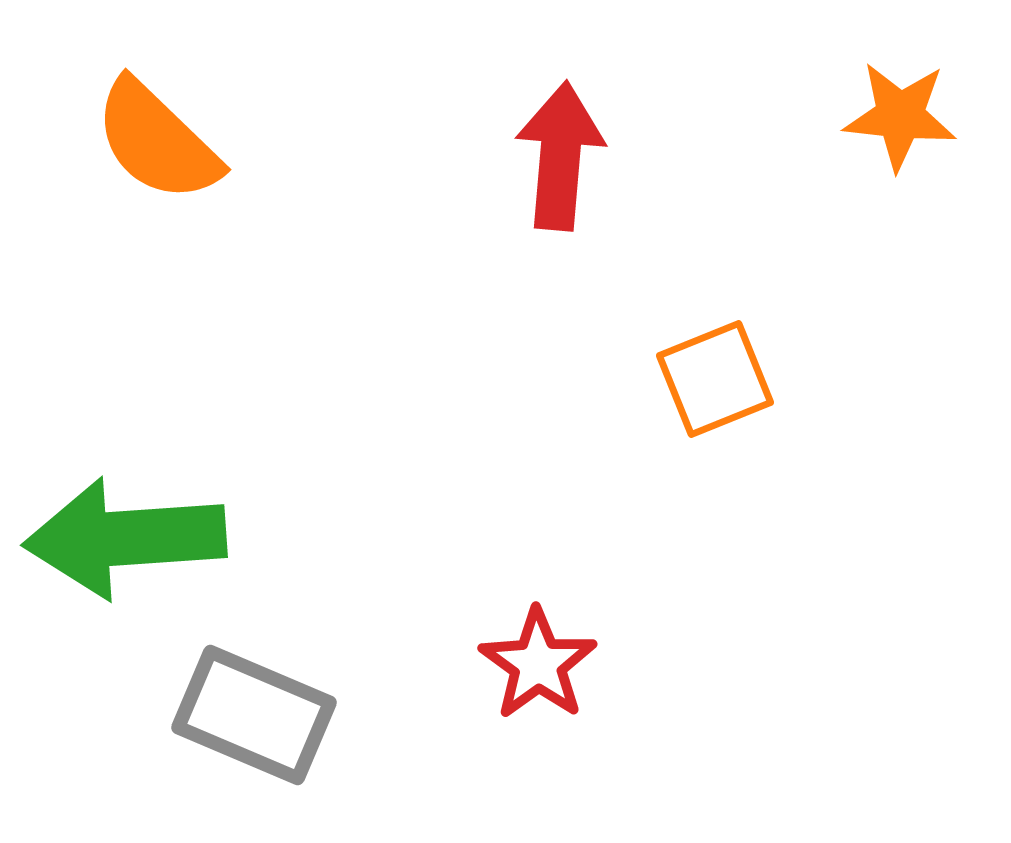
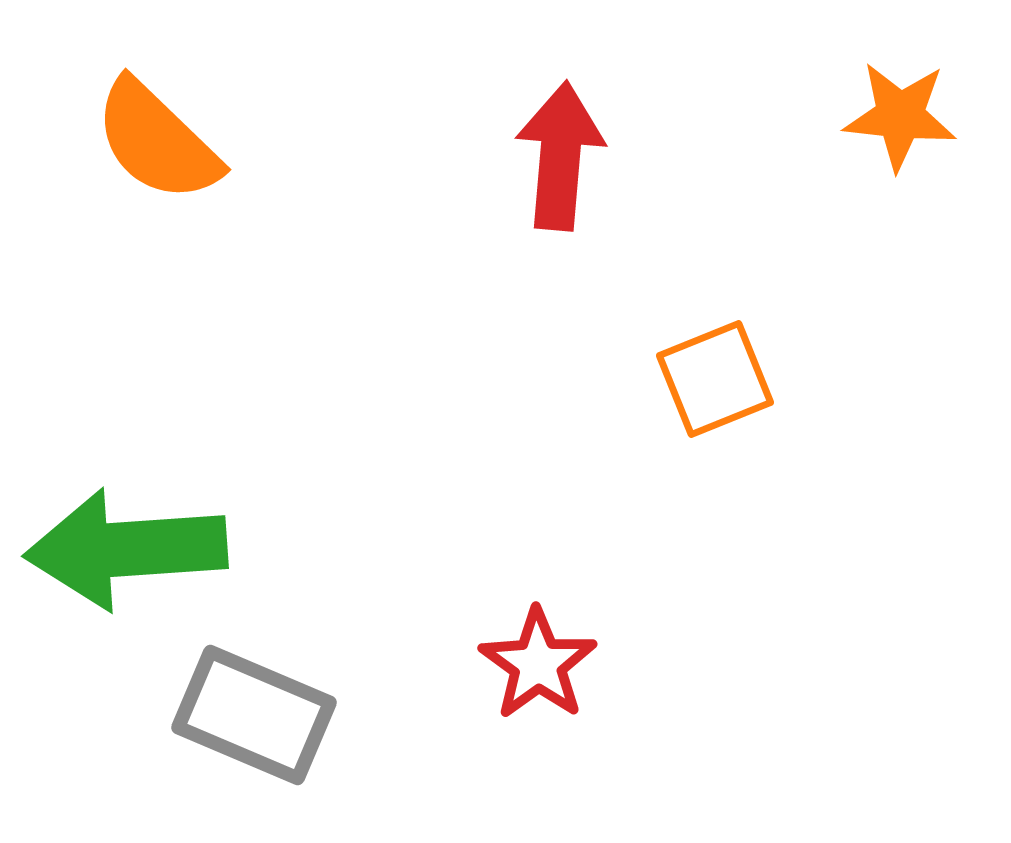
green arrow: moved 1 px right, 11 px down
